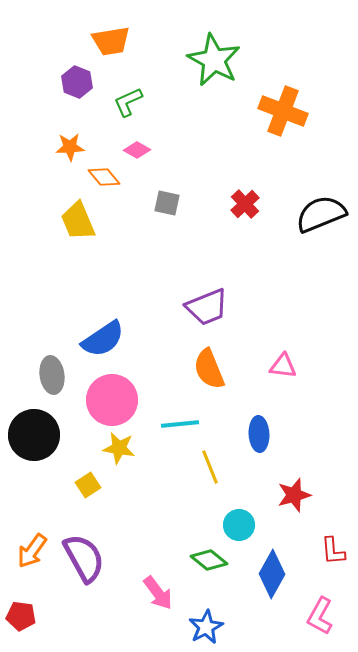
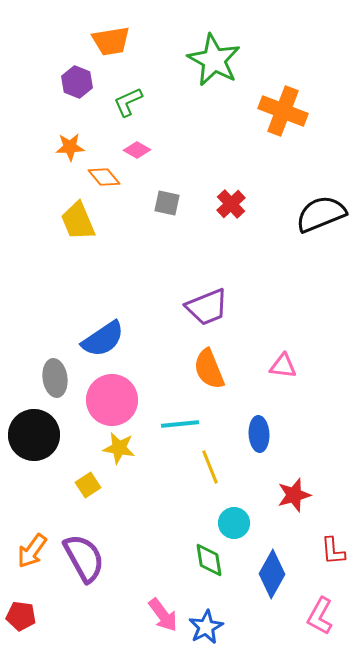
red cross: moved 14 px left
gray ellipse: moved 3 px right, 3 px down
cyan circle: moved 5 px left, 2 px up
green diamond: rotated 42 degrees clockwise
pink arrow: moved 5 px right, 22 px down
